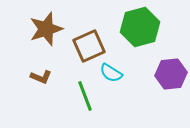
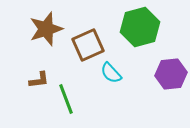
brown square: moved 1 px left, 1 px up
cyan semicircle: rotated 15 degrees clockwise
brown L-shape: moved 2 px left, 3 px down; rotated 30 degrees counterclockwise
green line: moved 19 px left, 3 px down
